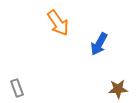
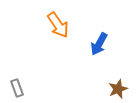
orange arrow: moved 2 px down
brown star: rotated 18 degrees counterclockwise
